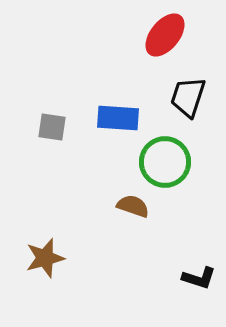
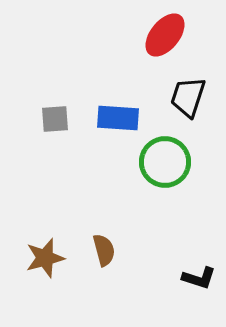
gray square: moved 3 px right, 8 px up; rotated 12 degrees counterclockwise
brown semicircle: moved 29 px left, 44 px down; rotated 56 degrees clockwise
